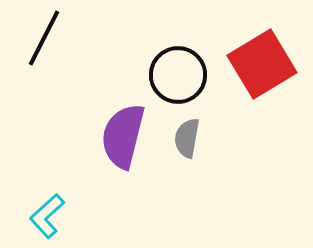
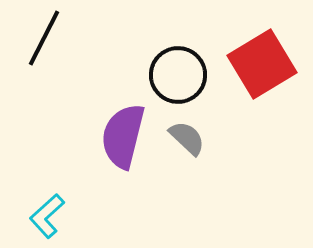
gray semicircle: rotated 123 degrees clockwise
